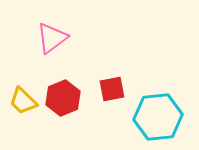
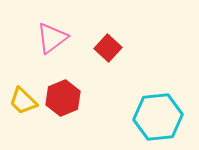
red square: moved 4 px left, 41 px up; rotated 36 degrees counterclockwise
